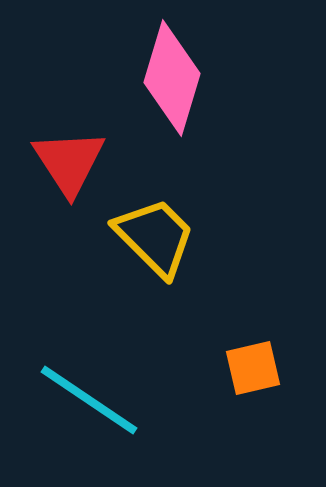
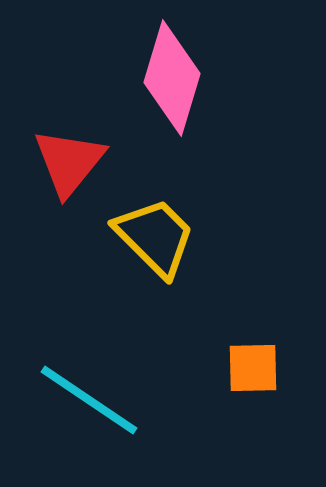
red triangle: rotated 12 degrees clockwise
orange square: rotated 12 degrees clockwise
